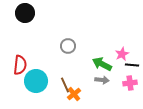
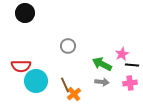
red semicircle: moved 1 px right, 1 px down; rotated 84 degrees clockwise
gray arrow: moved 2 px down
